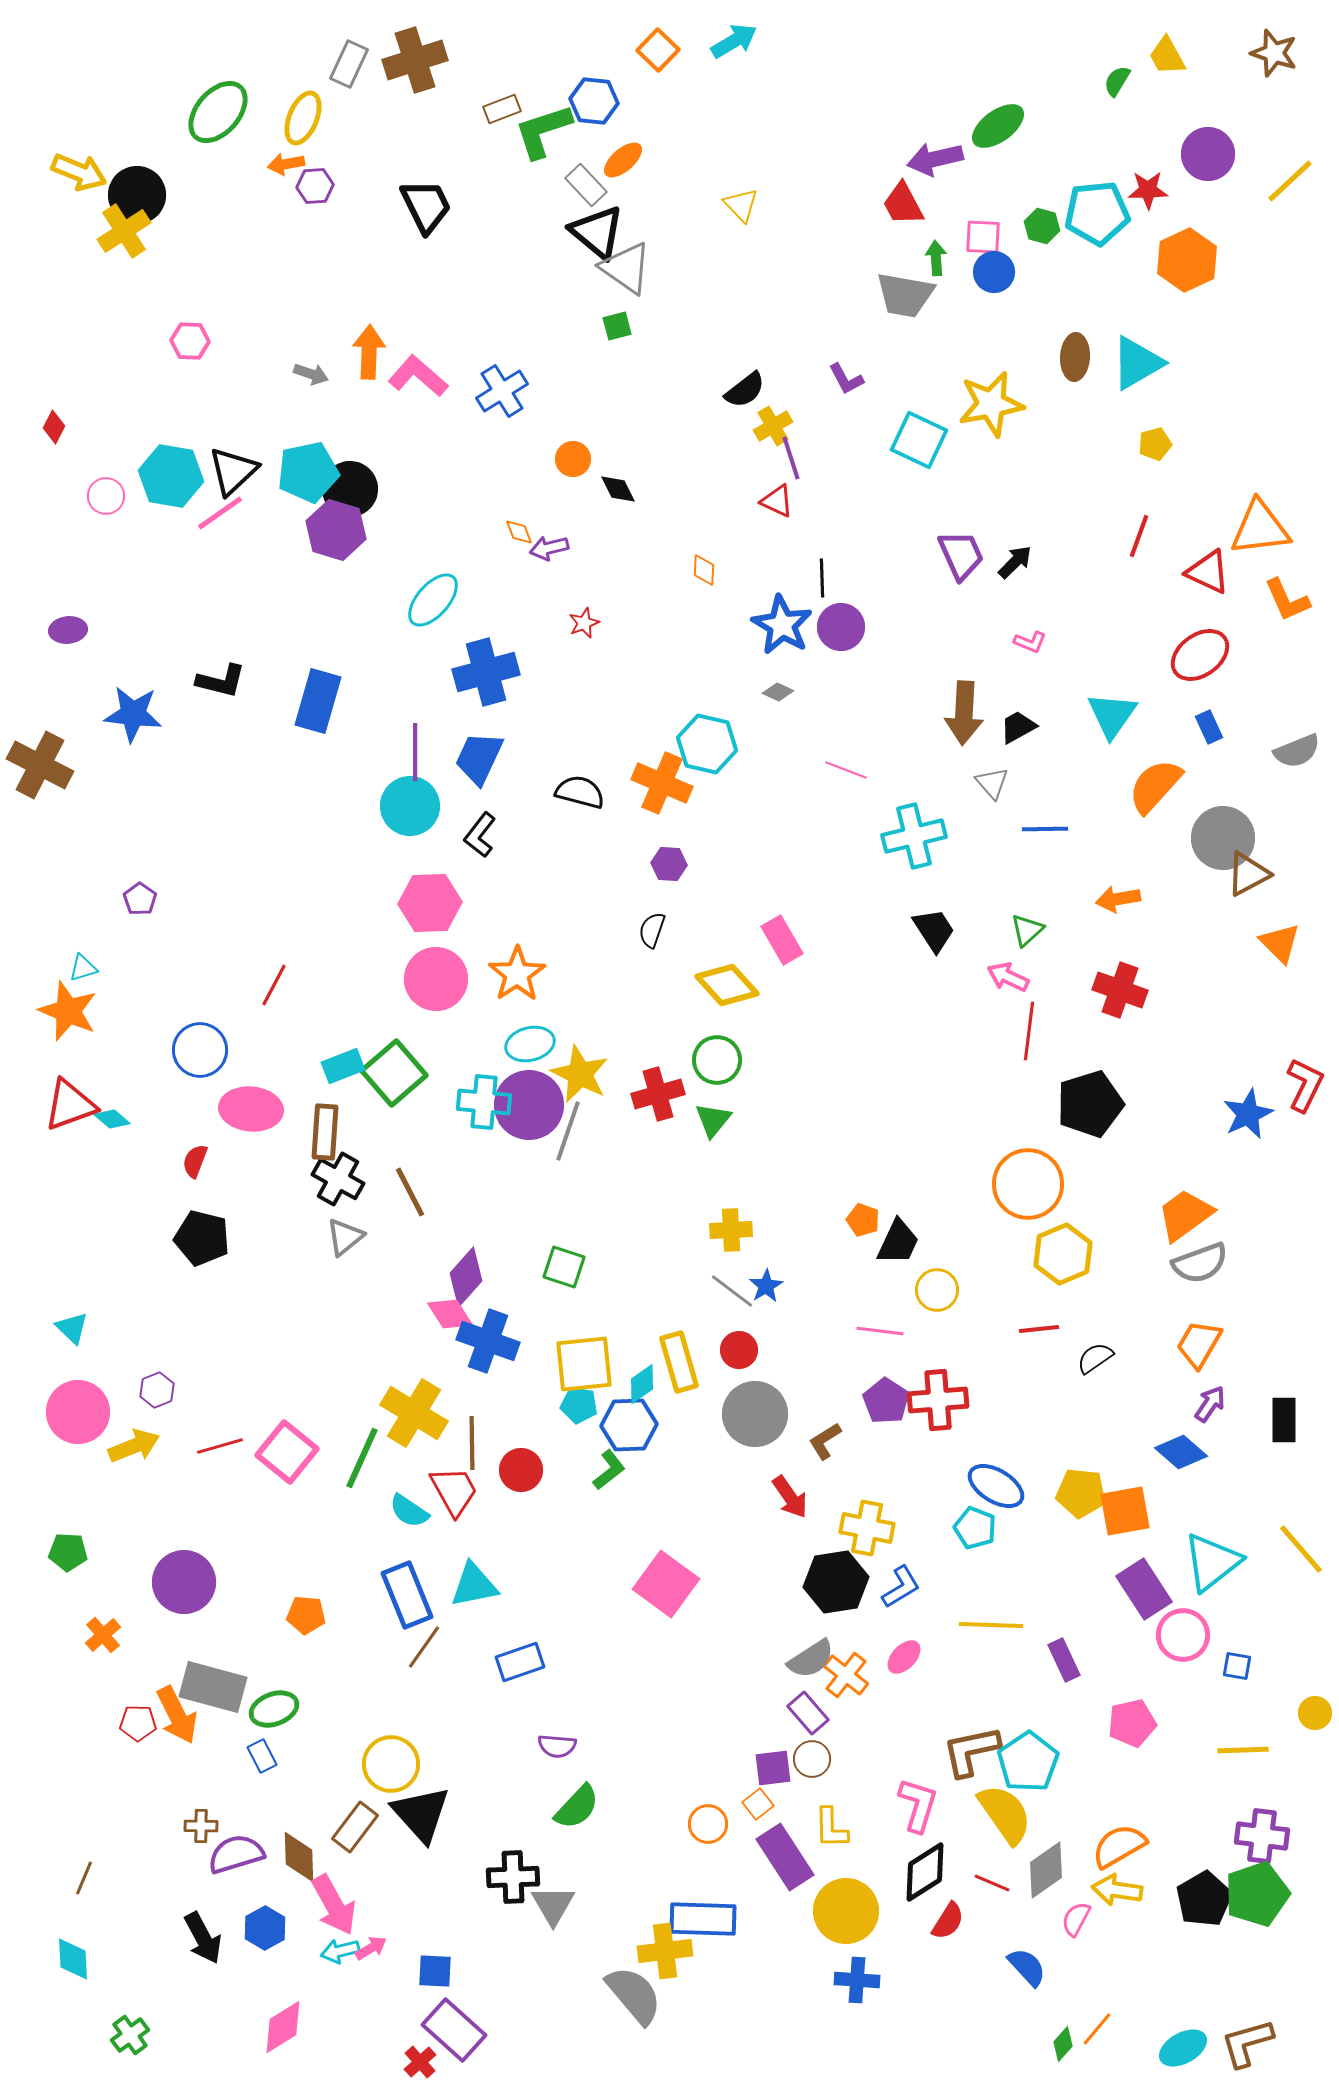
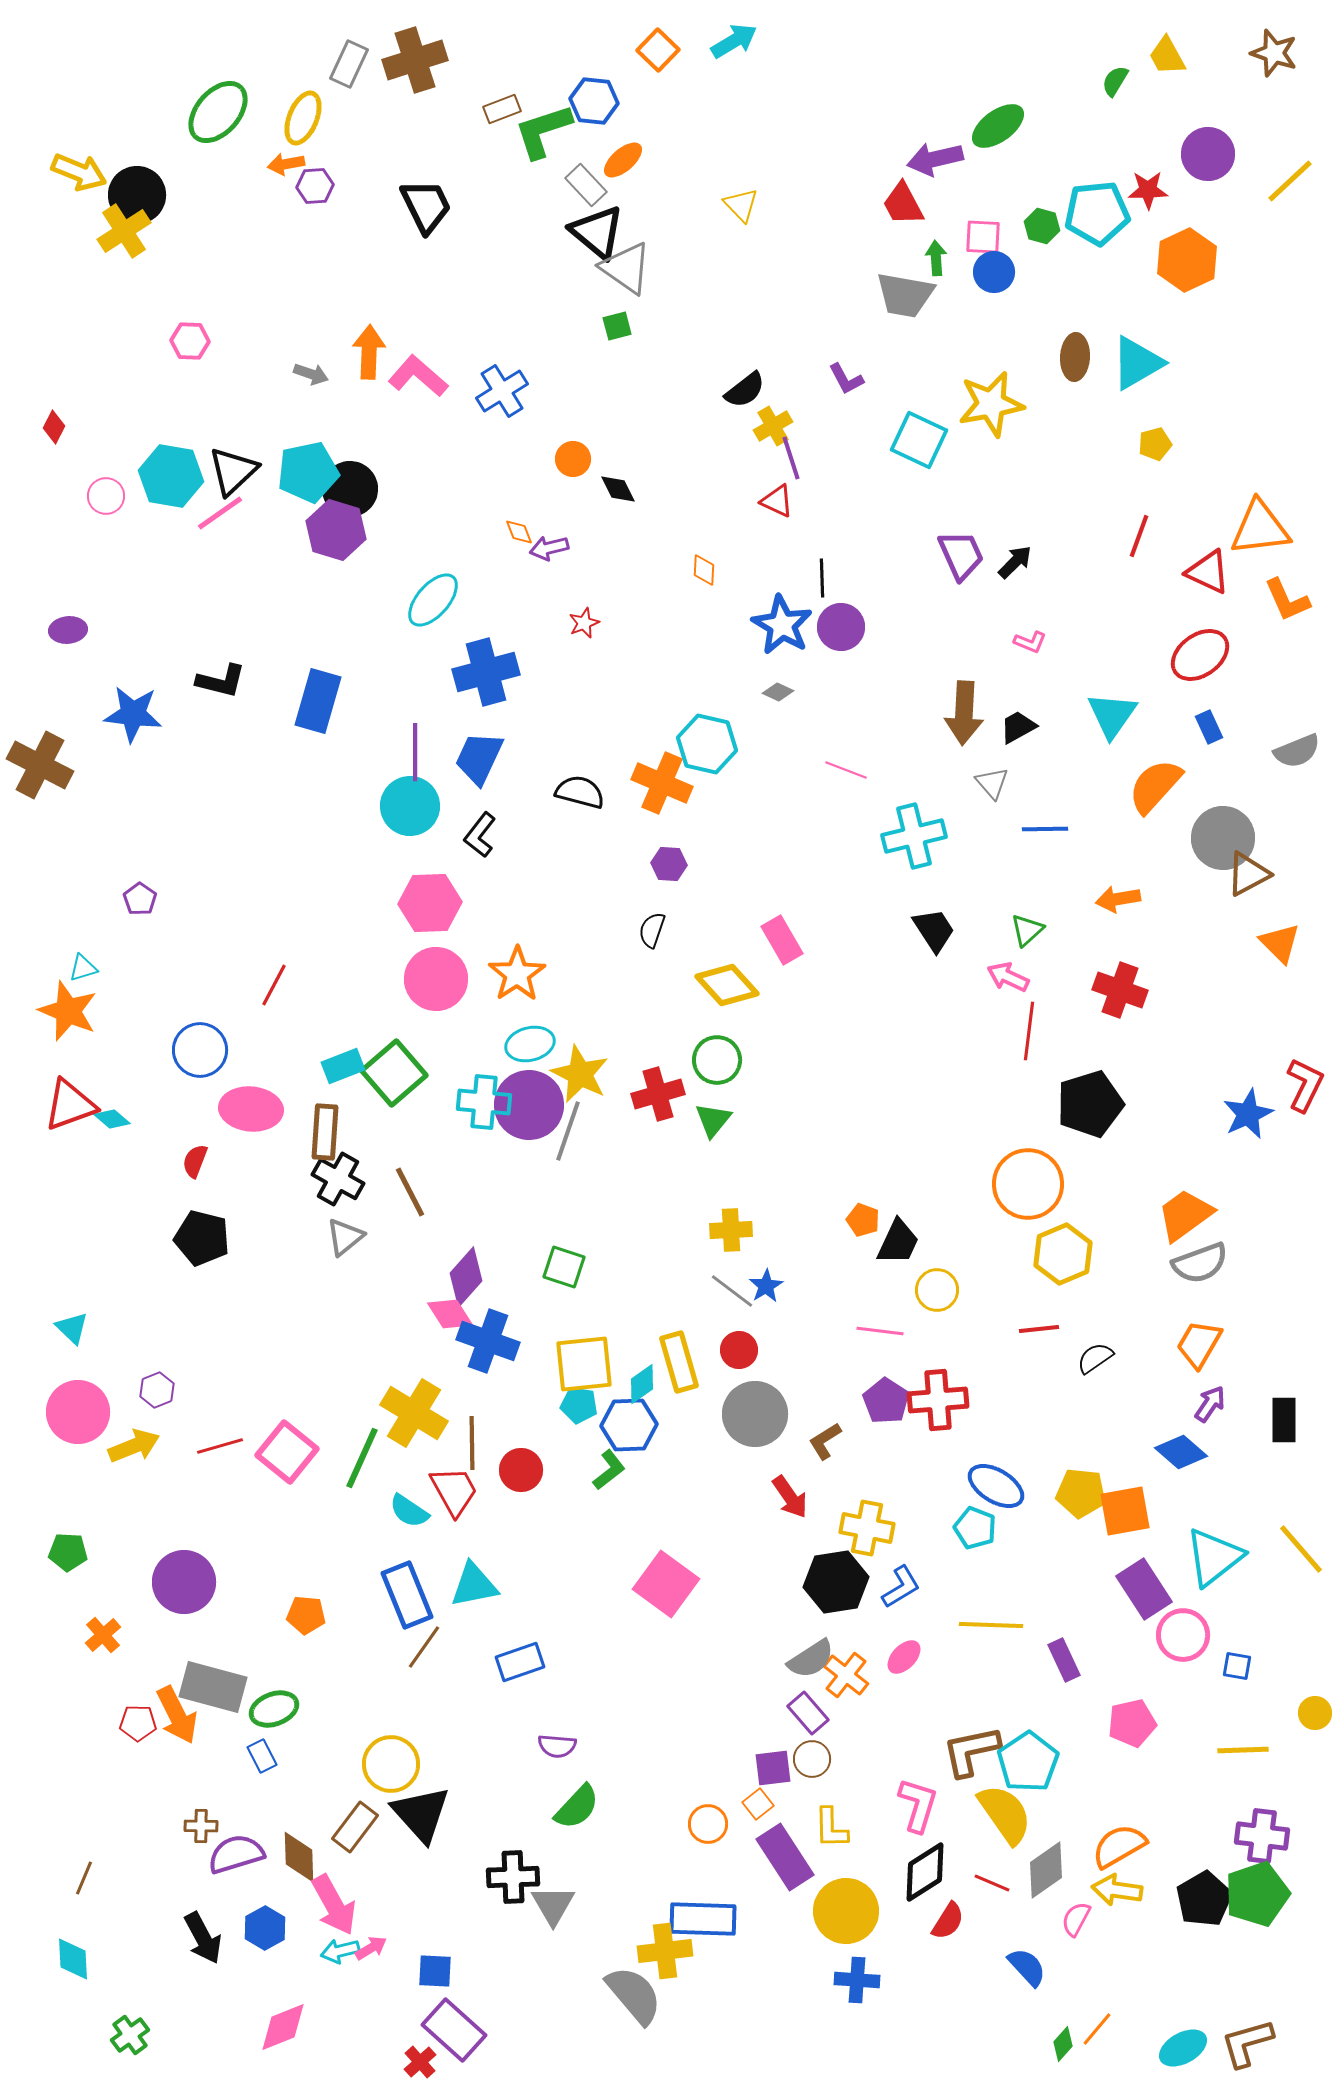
green semicircle at (1117, 81): moved 2 px left
cyan triangle at (1212, 1562): moved 2 px right, 5 px up
pink diamond at (283, 2027): rotated 10 degrees clockwise
